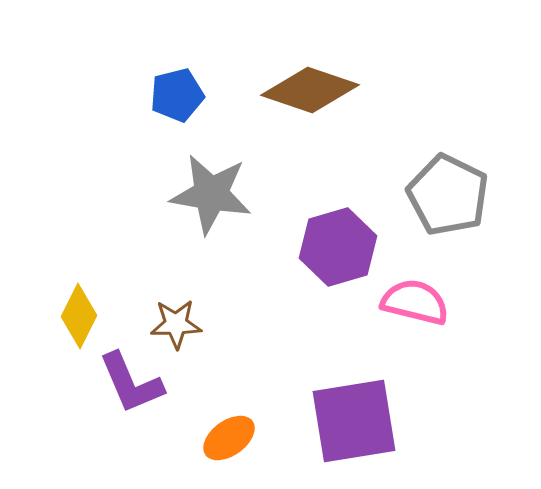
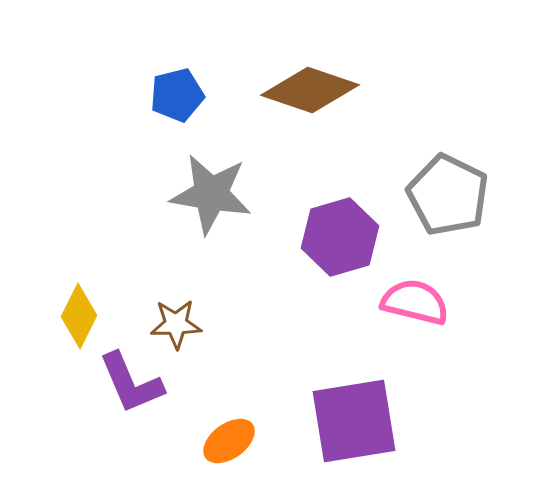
purple hexagon: moved 2 px right, 10 px up
orange ellipse: moved 3 px down
